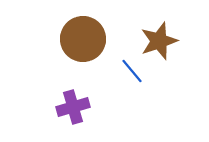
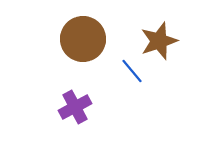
purple cross: moved 2 px right; rotated 12 degrees counterclockwise
